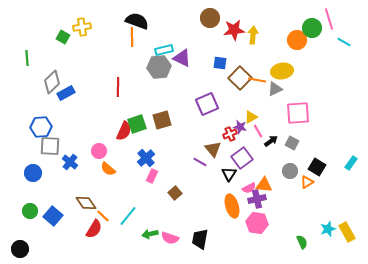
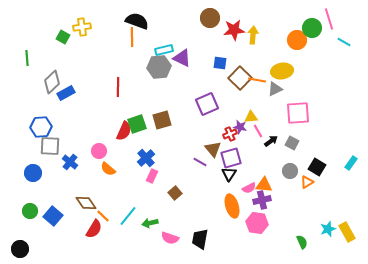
yellow triangle at (251, 117): rotated 24 degrees clockwise
purple square at (242, 158): moved 11 px left; rotated 20 degrees clockwise
purple cross at (257, 199): moved 5 px right, 1 px down
green arrow at (150, 234): moved 11 px up
